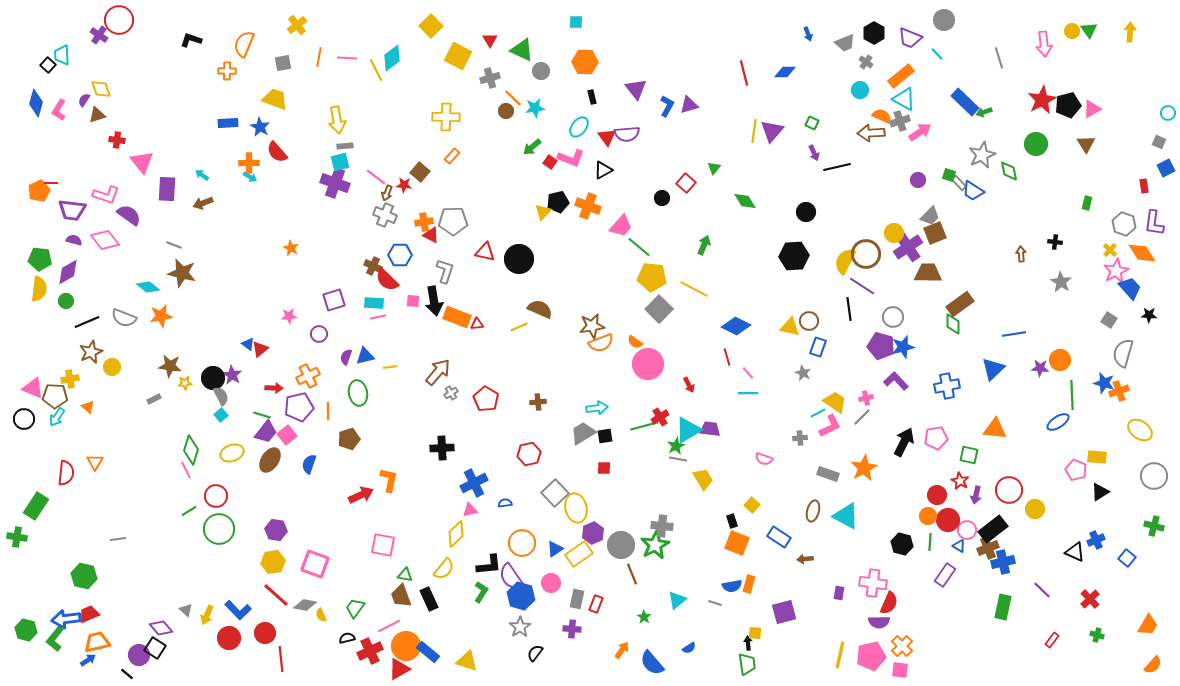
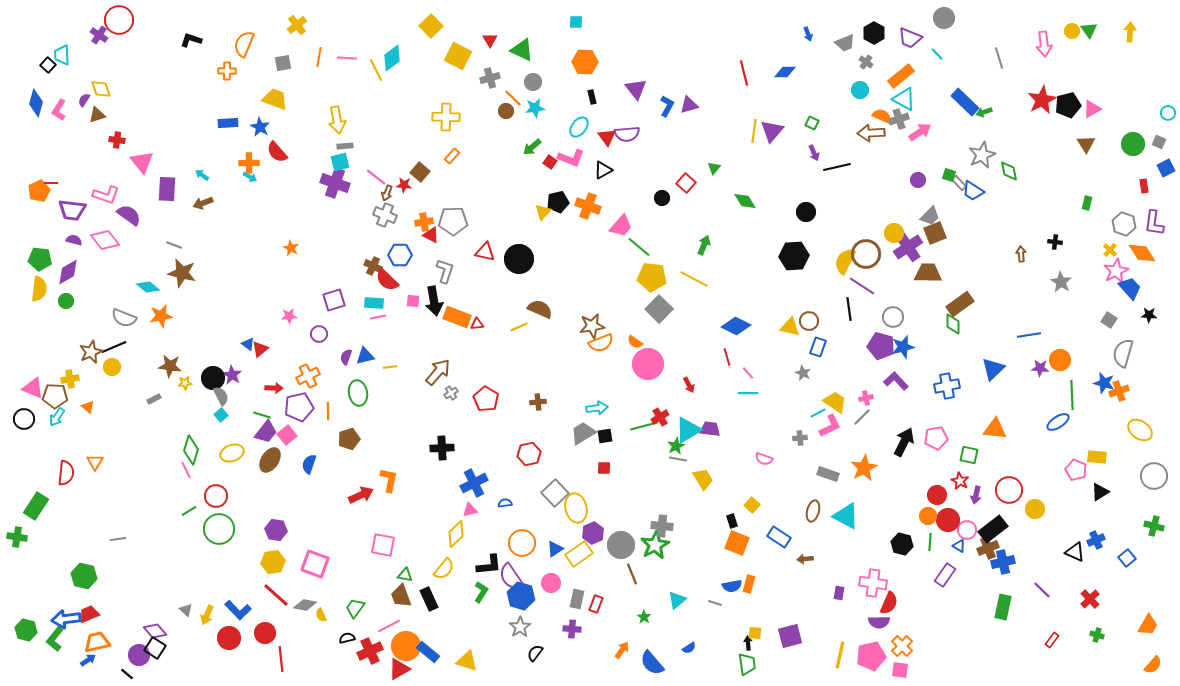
gray circle at (944, 20): moved 2 px up
gray circle at (541, 71): moved 8 px left, 11 px down
gray cross at (900, 121): moved 1 px left, 2 px up
green circle at (1036, 144): moved 97 px right
yellow line at (694, 289): moved 10 px up
black line at (87, 322): moved 27 px right, 25 px down
blue line at (1014, 334): moved 15 px right, 1 px down
blue square at (1127, 558): rotated 12 degrees clockwise
purple square at (784, 612): moved 6 px right, 24 px down
purple diamond at (161, 628): moved 6 px left, 3 px down
